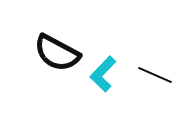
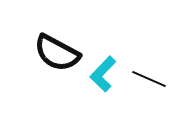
black line: moved 6 px left, 4 px down
